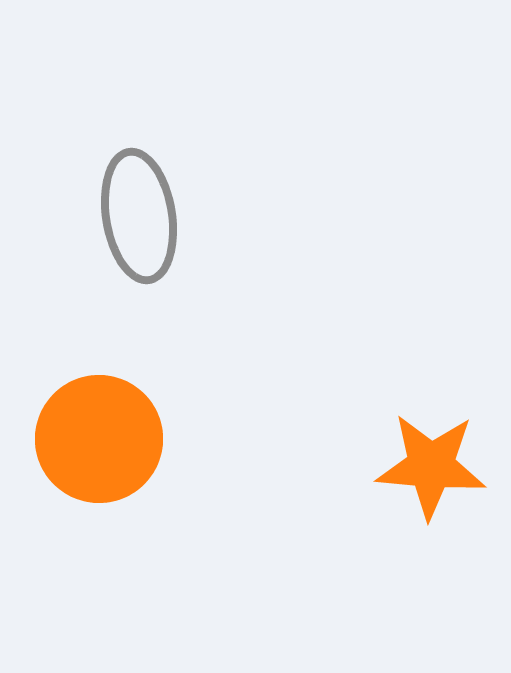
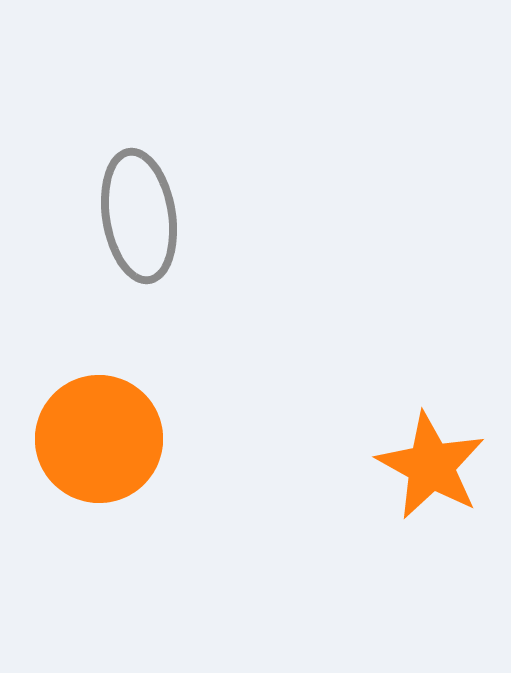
orange star: rotated 24 degrees clockwise
